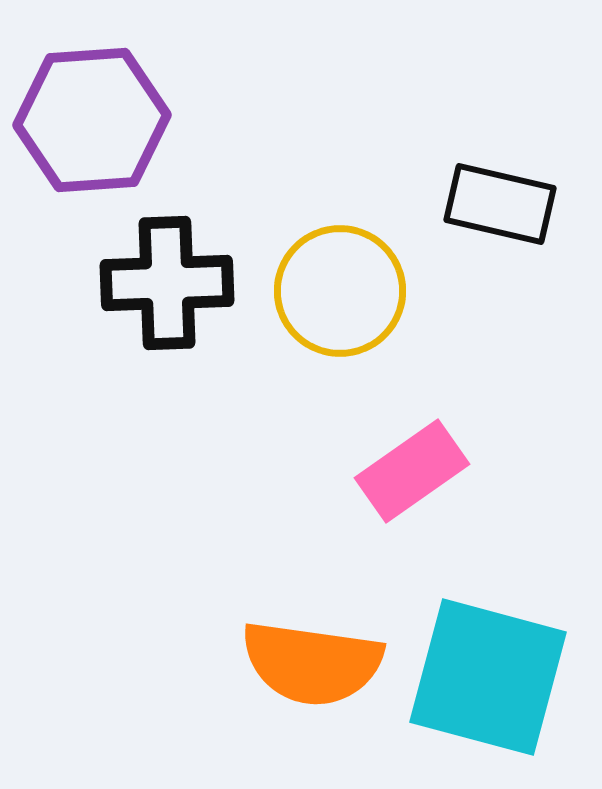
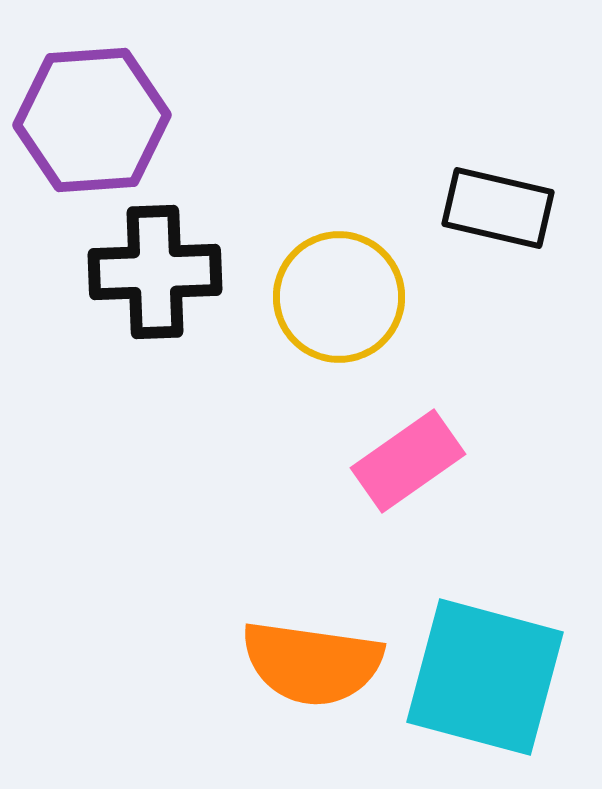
black rectangle: moved 2 px left, 4 px down
black cross: moved 12 px left, 11 px up
yellow circle: moved 1 px left, 6 px down
pink rectangle: moved 4 px left, 10 px up
cyan square: moved 3 px left
